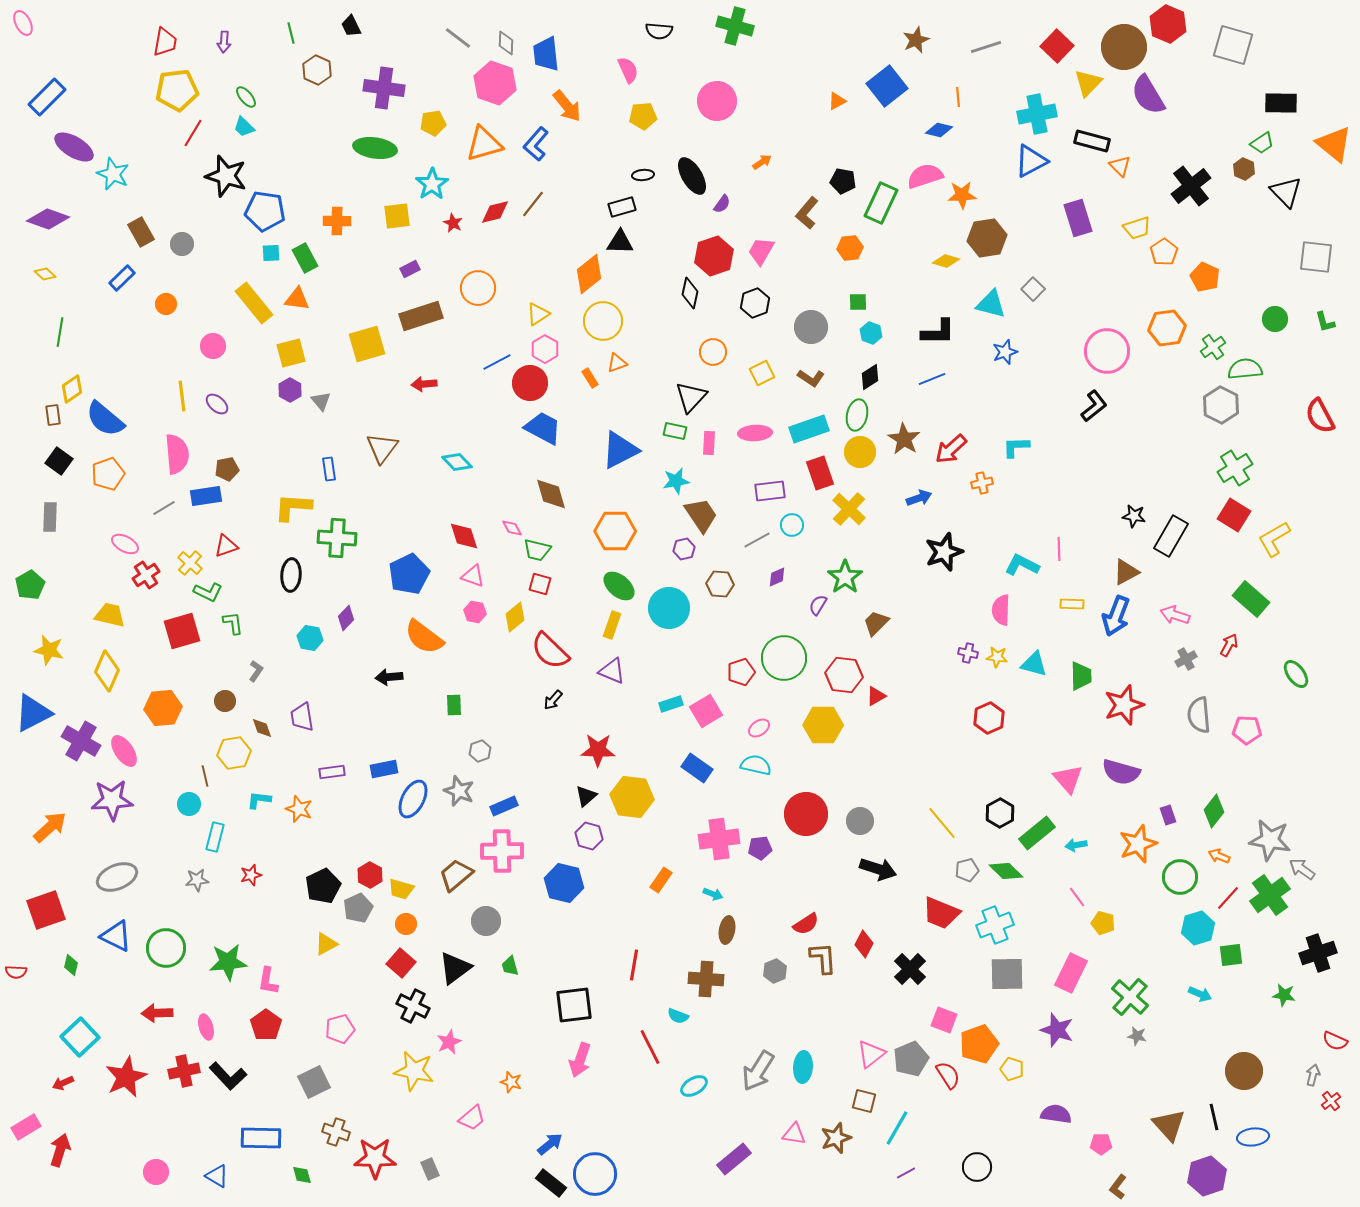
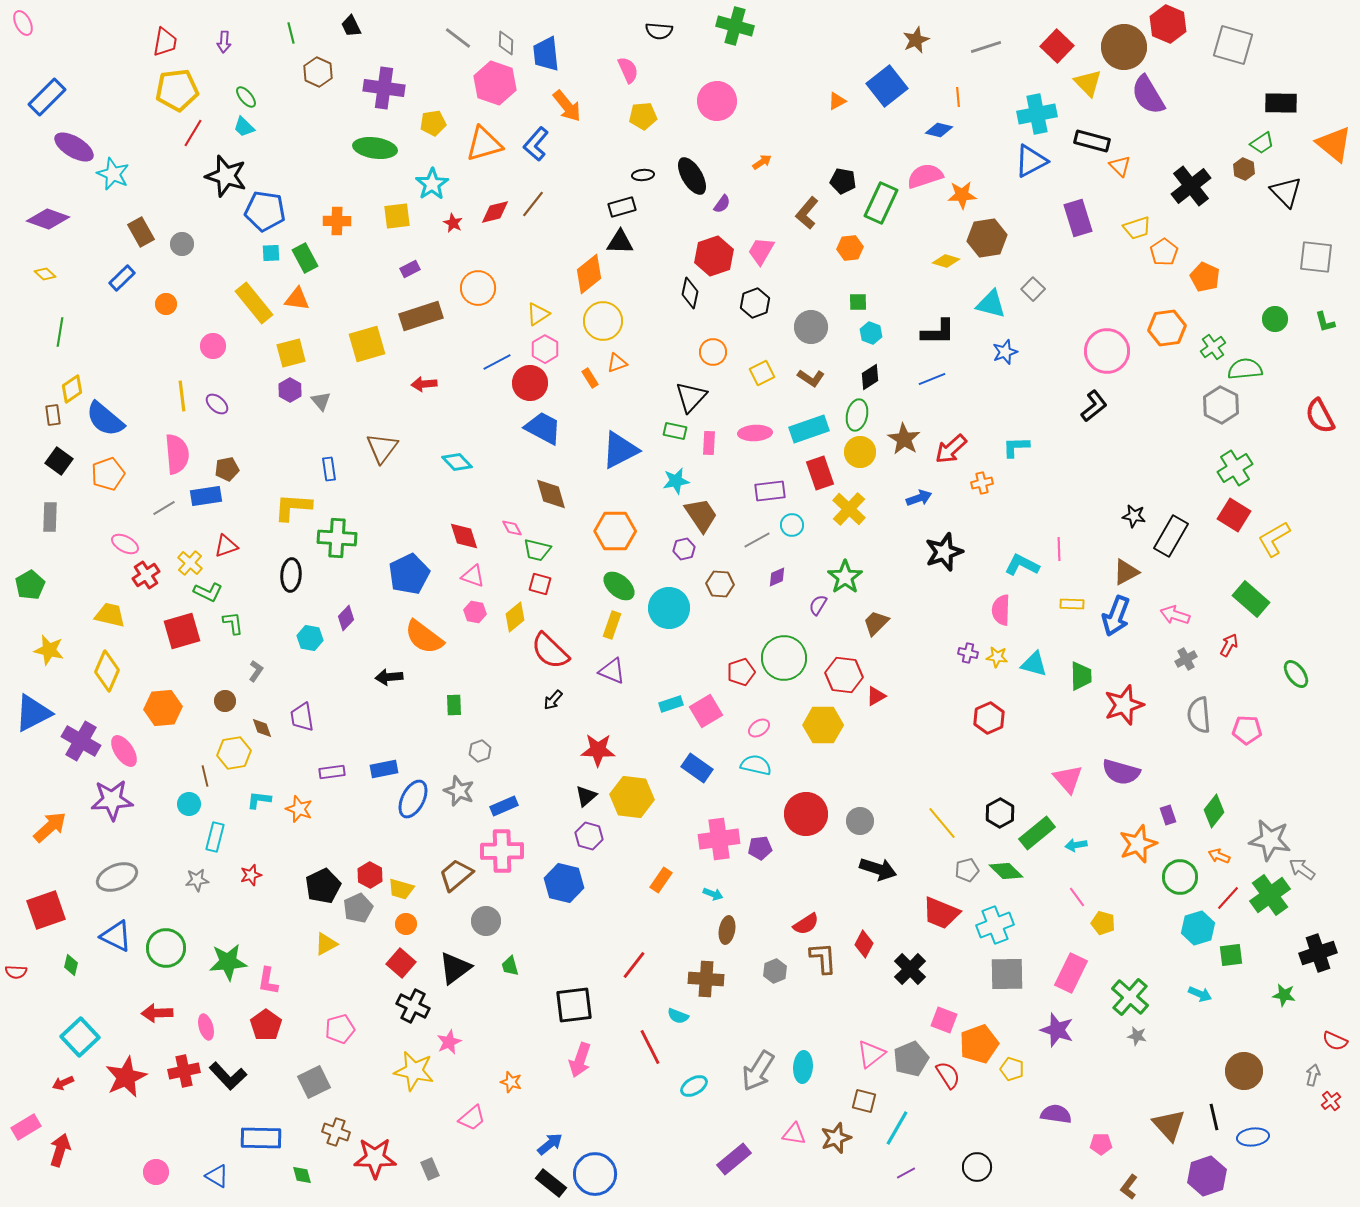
brown hexagon at (317, 70): moved 1 px right, 2 px down
yellow triangle at (1088, 83): rotated 28 degrees counterclockwise
red line at (634, 965): rotated 28 degrees clockwise
brown L-shape at (1118, 1187): moved 11 px right
